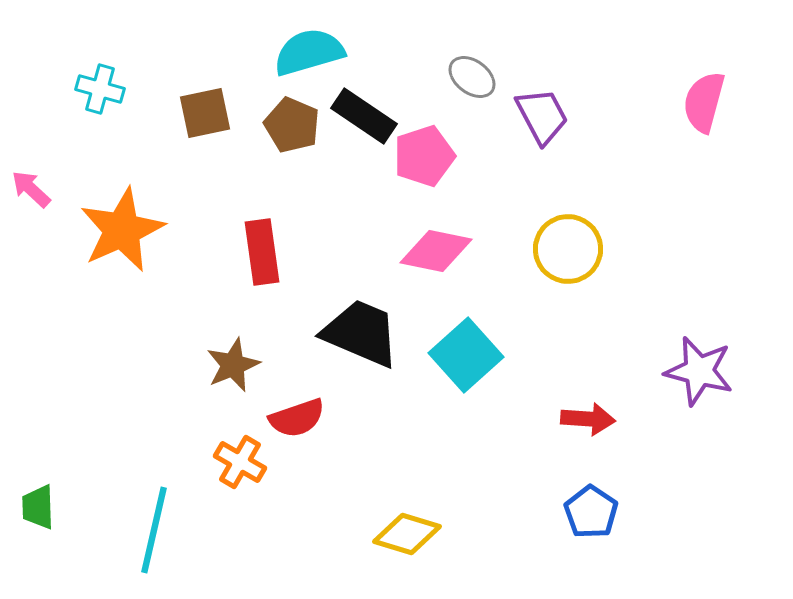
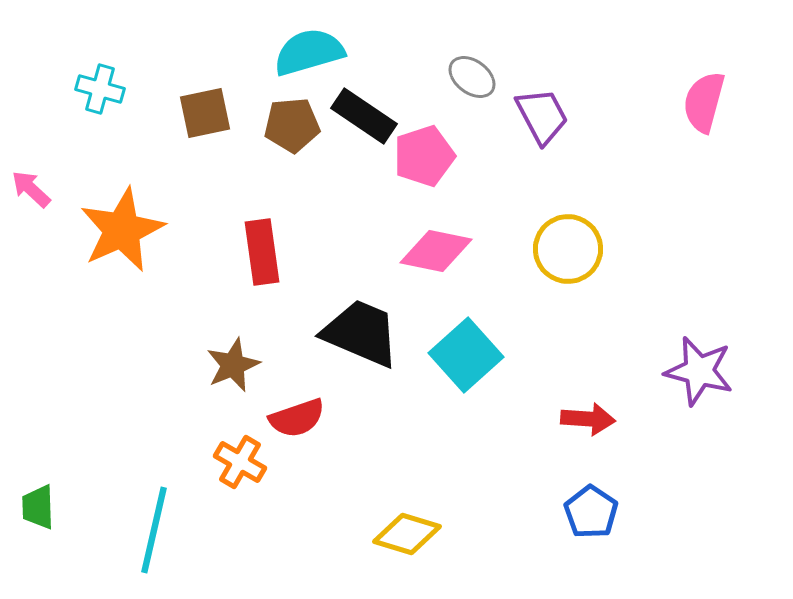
brown pentagon: rotated 28 degrees counterclockwise
